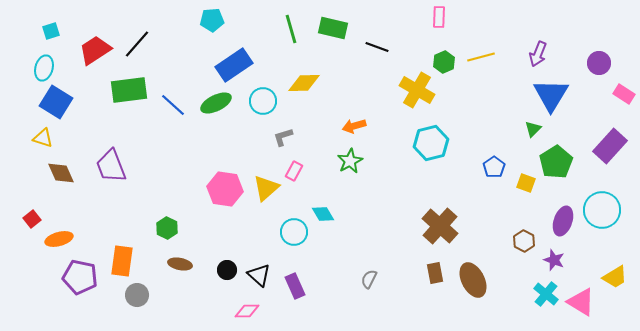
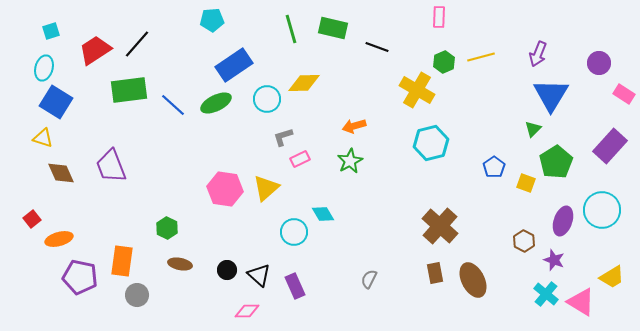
cyan circle at (263, 101): moved 4 px right, 2 px up
pink rectangle at (294, 171): moved 6 px right, 12 px up; rotated 36 degrees clockwise
yellow trapezoid at (615, 277): moved 3 px left
